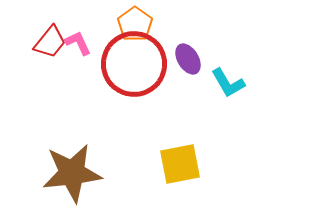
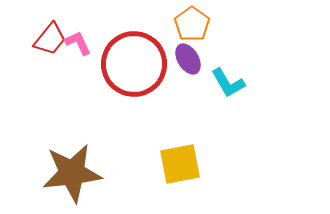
orange pentagon: moved 57 px right
red trapezoid: moved 3 px up
